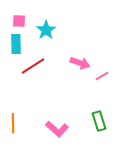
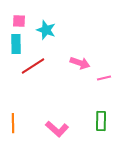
cyan star: rotated 18 degrees counterclockwise
pink line: moved 2 px right, 2 px down; rotated 16 degrees clockwise
green rectangle: moved 2 px right; rotated 18 degrees clockwise
